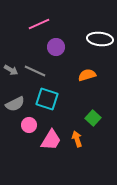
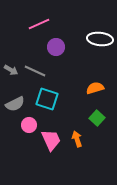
orange semicircle: moved 8 px right, 13 px down
green square: moved 4 px right
pink trapezoid: rotated 55 degrees counterclockwise
